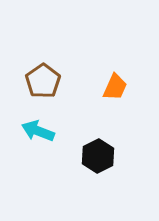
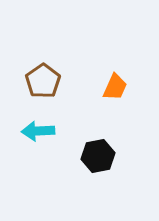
cyan arrow: rotated 24 degrees counterclockwise
black hexagon: rotated 16 degrees clockwise
